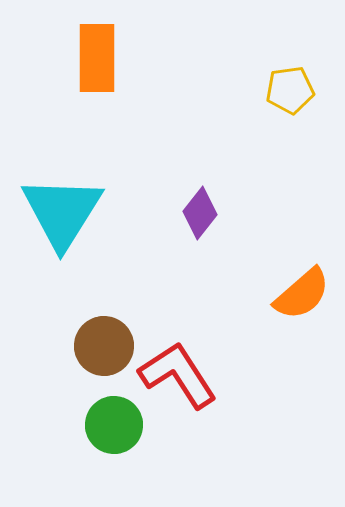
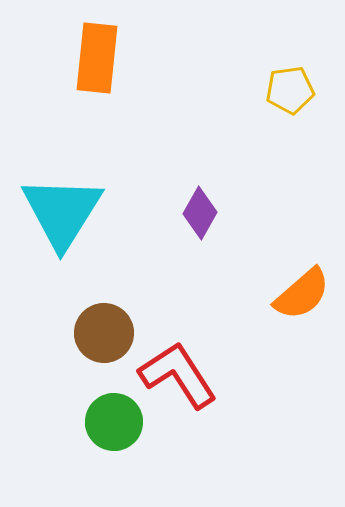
orange rectangle: rotated 6 degrees clockwise
purple diamond: rotated 9 degrees counterclockwise
brown circle: moved 13 px up
green circle: moved 3 px up
